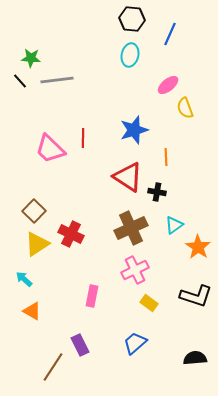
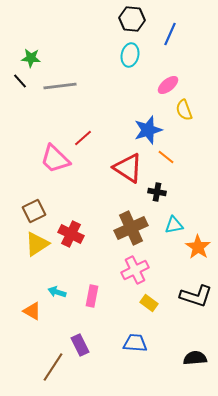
gray line: moved 3 px right, 6 px down
yellow semicircle: moved 1 px left, 2 px down
blue star: moved 14 px right
red line: rotated 48 degrees clockwise
pink trapezoid: moved 5 px right, 10 px down
orange line: rotated 48 degrees counterclockwise
red triangle: moved 9 px up
brown square: rotated 20 degrees clockwise
cyan triangle: rotated 24 degrees clockwise
cyan arrow: moved 33 px right, 13 px down; rotated 24 degrees counterclockwise
blue trapezoid: rotated 45 degrees clockwise
